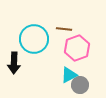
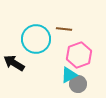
cyan circle: moved 2 px right
pink hexagon: moved 2 px right, 7 px down
black arrow: rotated 120 degrees clockwise
gray circle: moved 2 px left, 1 px up
